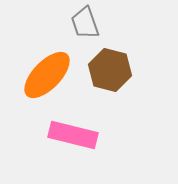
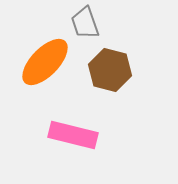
orange ellipse: moved 2 px left, 13 px up
